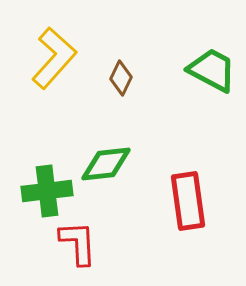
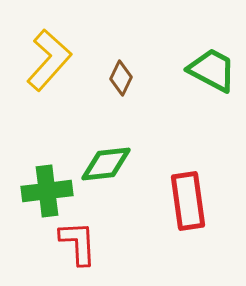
yellow L-shape: moved 5 px left, 2 px down
